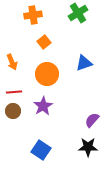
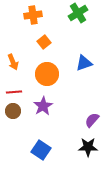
orange arrow: moved 1 px right
